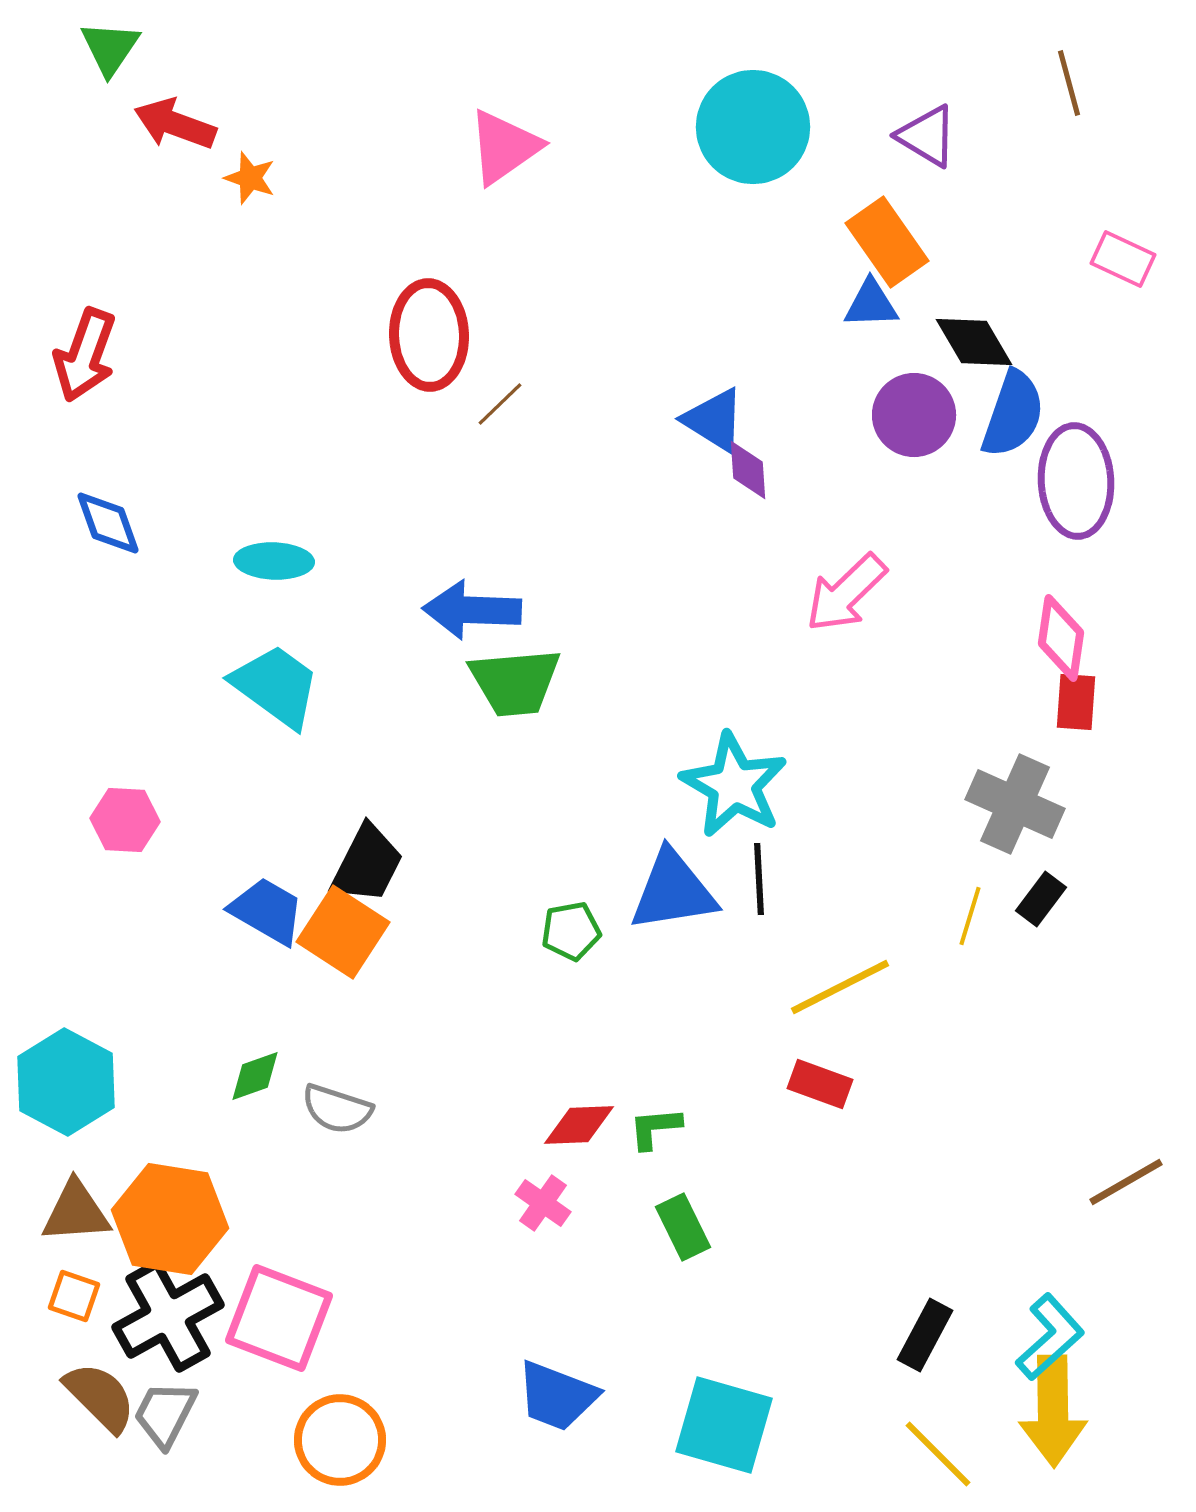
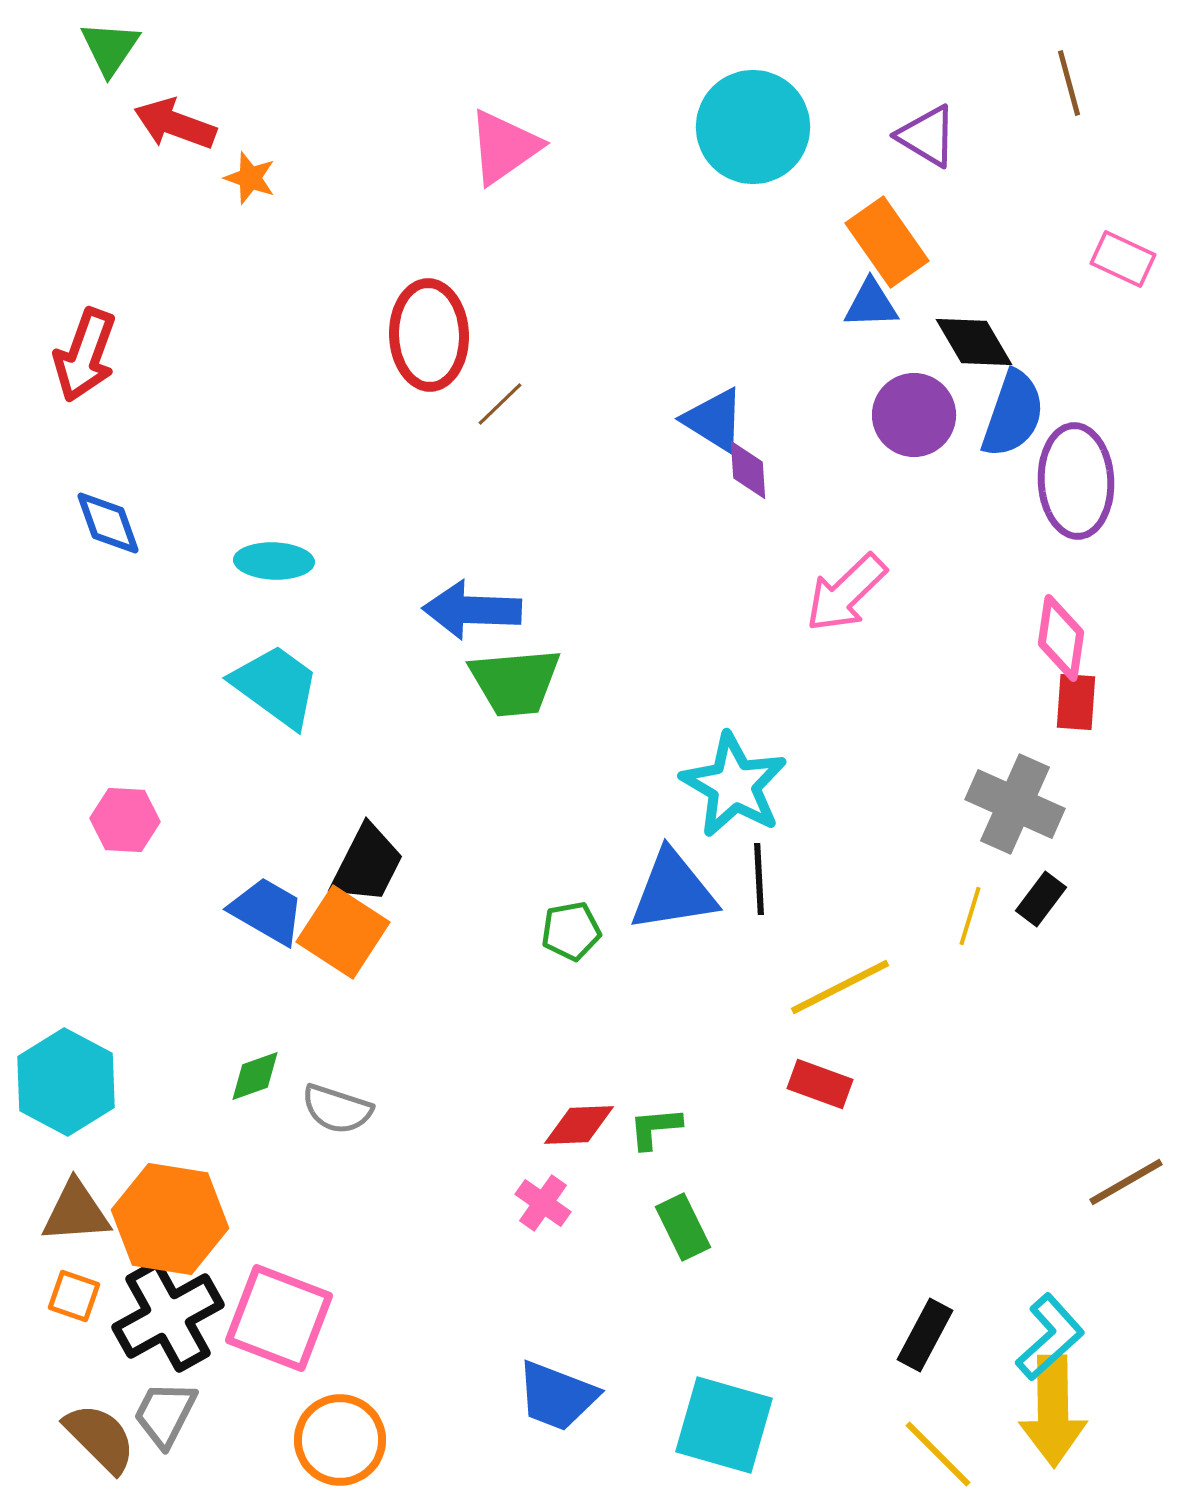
brown semicircle at (100, 1397): moved 41 px down
